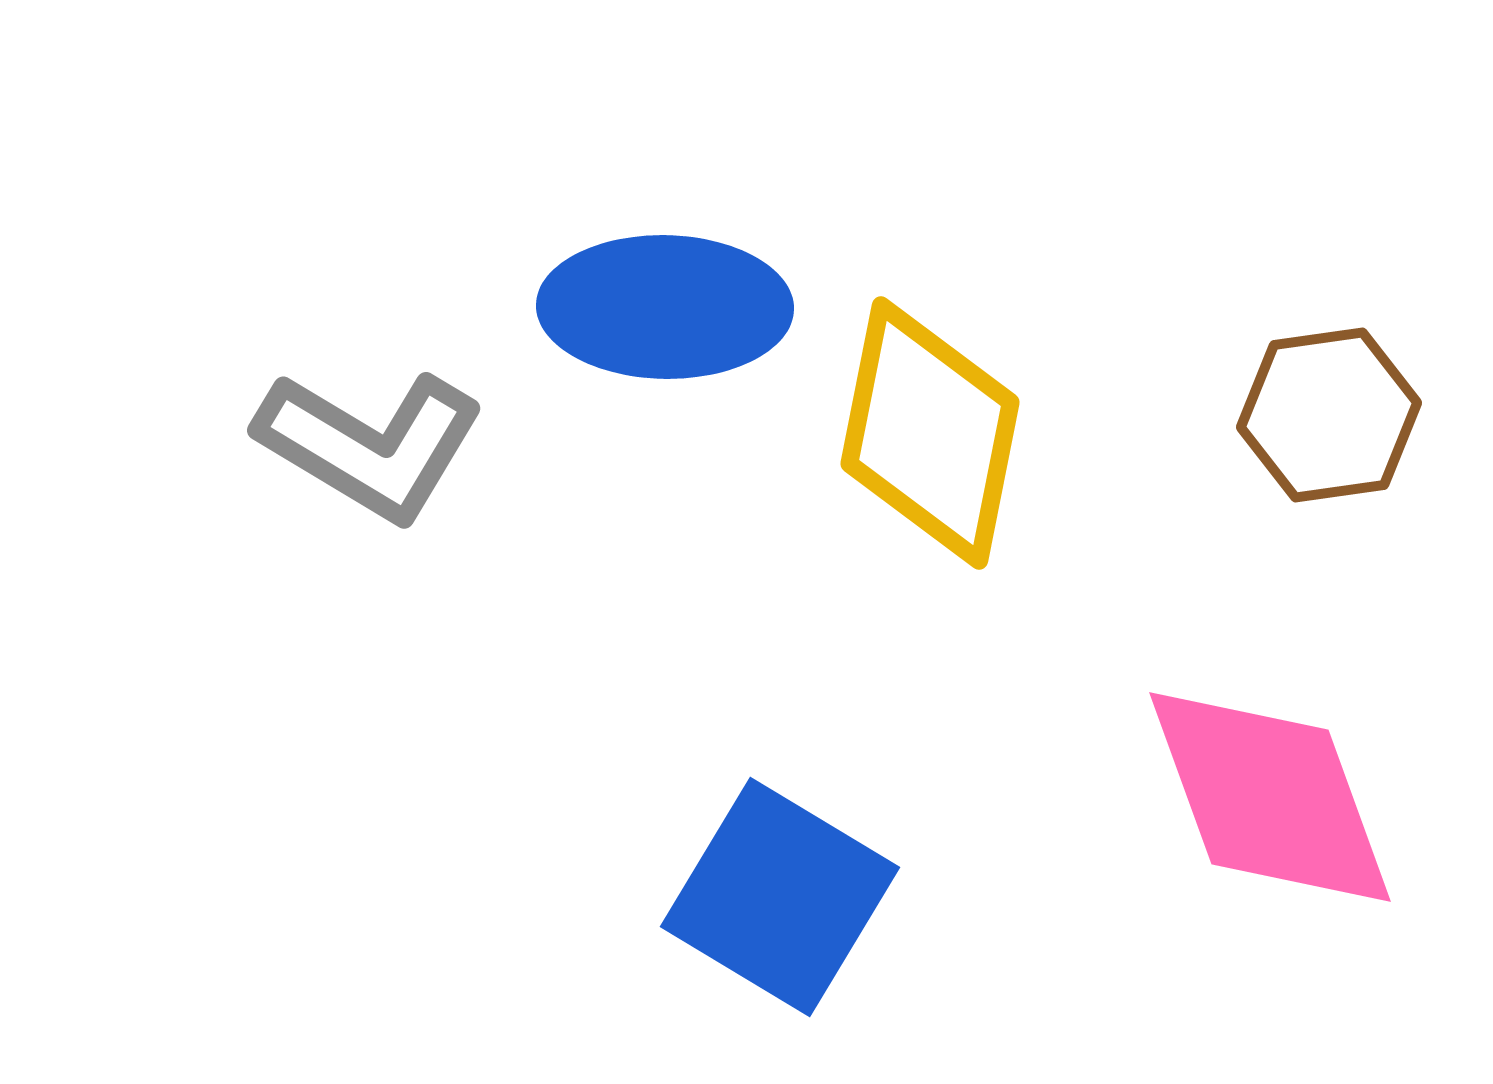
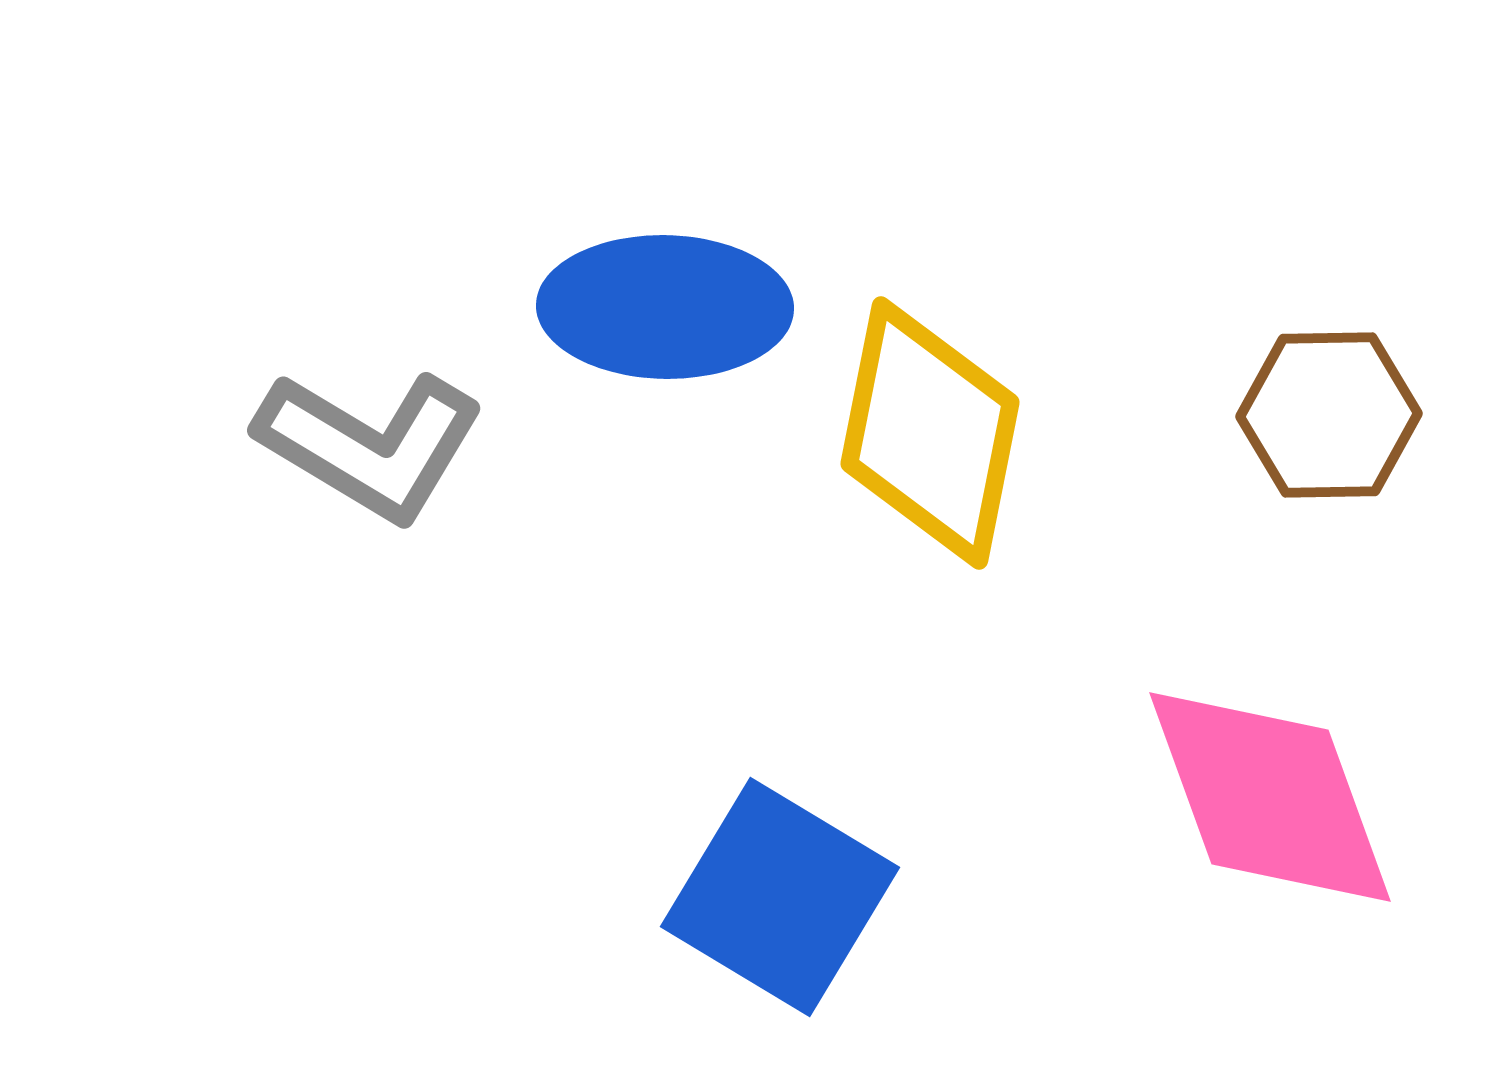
brown hexagon: rotated 7 degrees clockwise
